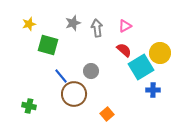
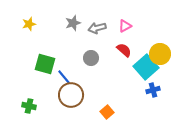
gray arrow: rotated 96 degrees counterclockwise
green square: moved 3 px left, 19 px down
yellow circle: moved 1 px down
cyan square: moved 5 px right; rotated 10 degrees counterclockwise
gray circle: moved 13 px up
blue line: moved 3 px right, 1 px down
blue cross: rotated 16 degrees counterclockwise
brown circle: moved 3 px left, 1 px down
orange square: moved 2 px up
